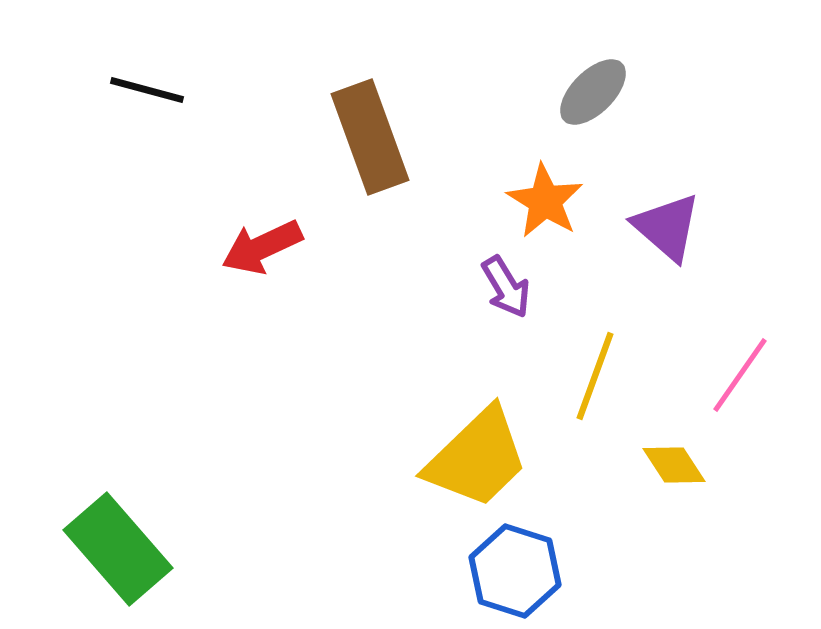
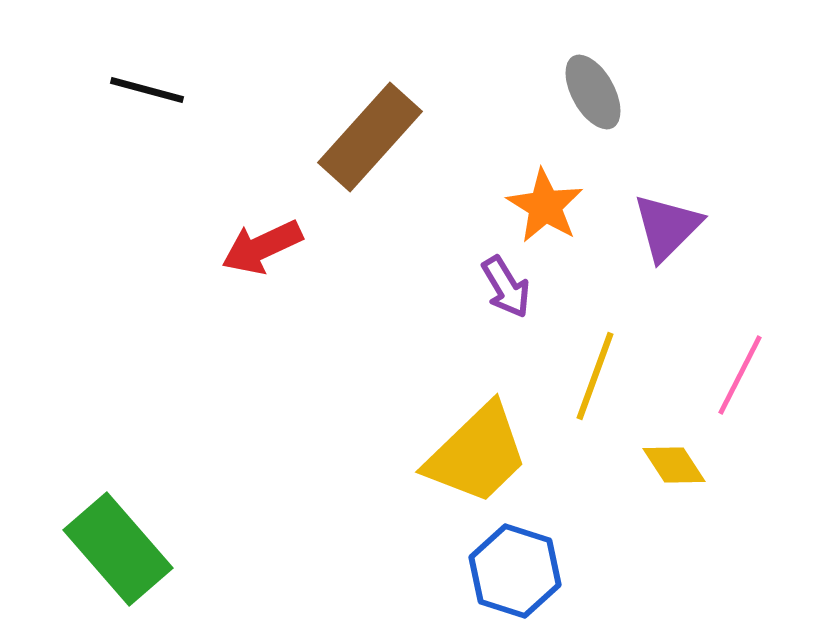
gray ellipse: rotated 74 degrees counterclockwise
brown rectangle: rotated 62 degrees clockwise
orange star: moved 5 px down
purple triangle: rotated 34 degrees clockwise
pink line: rotated 8 degrees counterclockwise
yellow trapezoid: moved 4 px up
